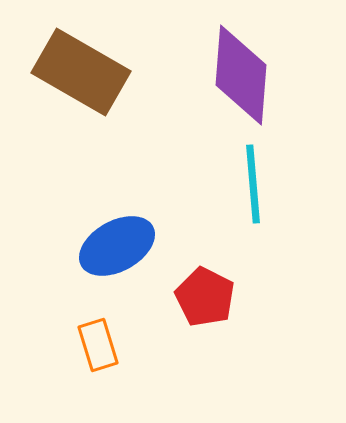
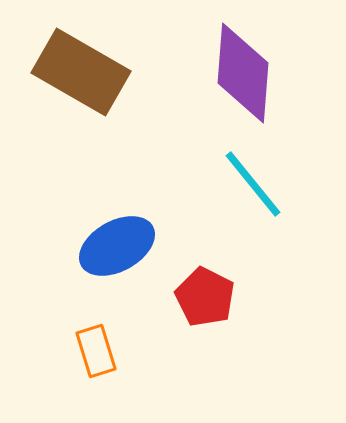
purple diamond: moved 2 px right, 2 px up
cyan line: rotated 34 degrees counterclockwise
orange rectangle: moved 2 px left, 6 px down
